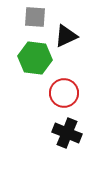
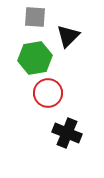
black triangle: moved 2 px right; rotated 20 degrees counterclockwise
green hexagon: rotated 16 degrees counterclockwise
red circle: moved 16 px left
